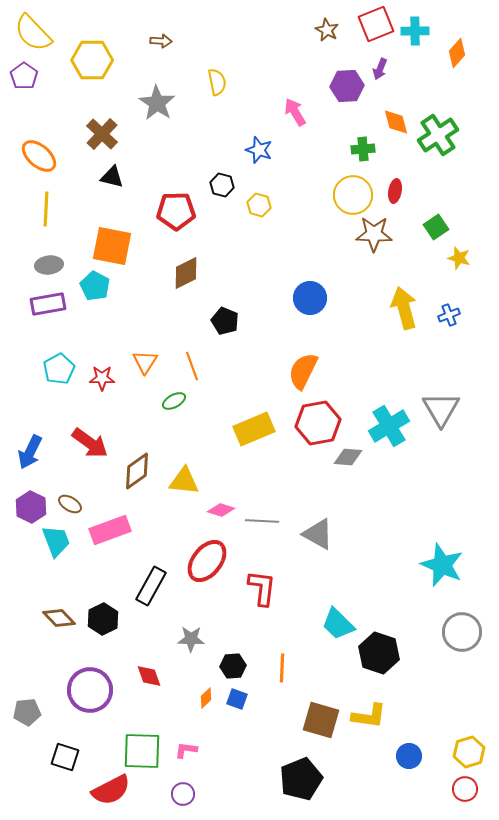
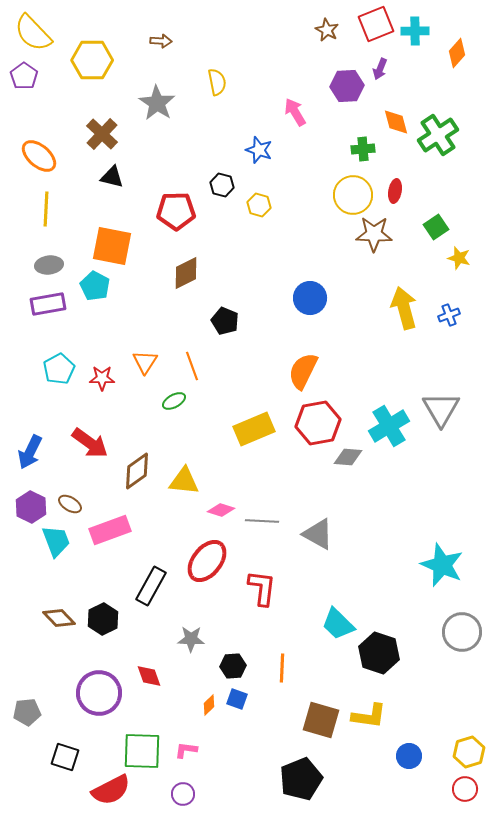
purple circle at (90, 690): moved 9 px right, 3 px down
orange diamond at (206, 698): moved 3 px right, 7 px down
